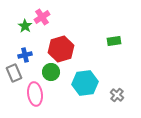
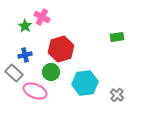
pink cross: rotated 28 degrees counterclockwise
green rectangle: moved 3 px right, 4 px up
gray rectangle: rotated 24 degrees counterclockwise
pink ellipse: moved 3 px up; rotated 60 degrees counterclockwise
